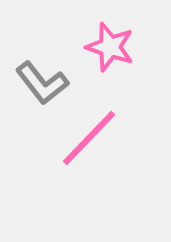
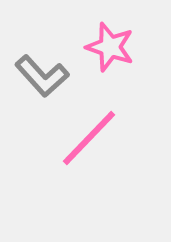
gray L-shape: moved 7 px up; rotated 4 degrees counterclockwise
